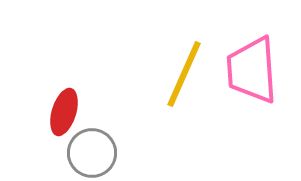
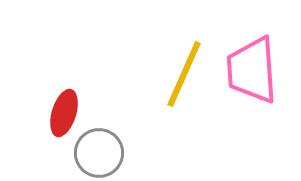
red ellipse: moved 1 px down
gray circle: moved 7 px right
